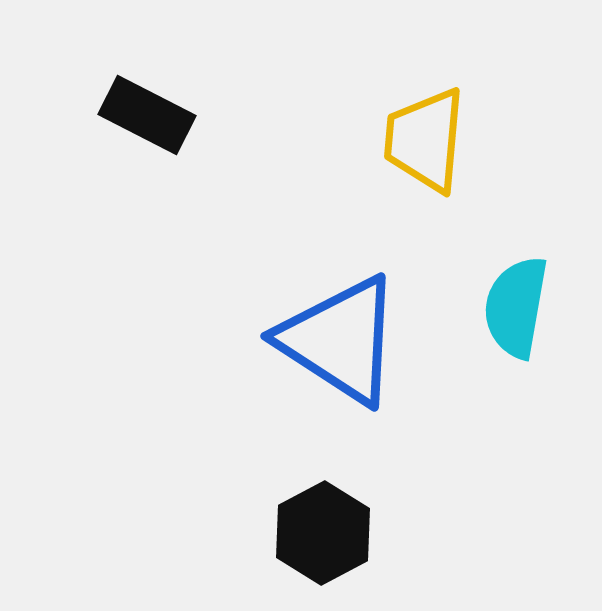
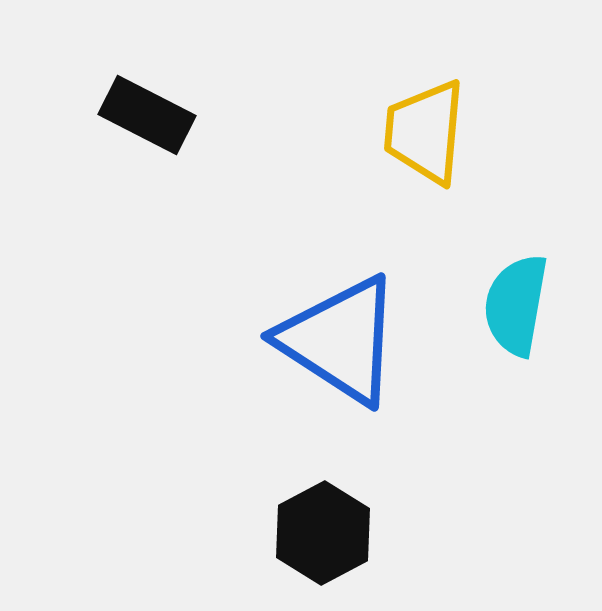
yellow trapezoid: moved 8 px up
cyan semicircle: moved 2 px up
